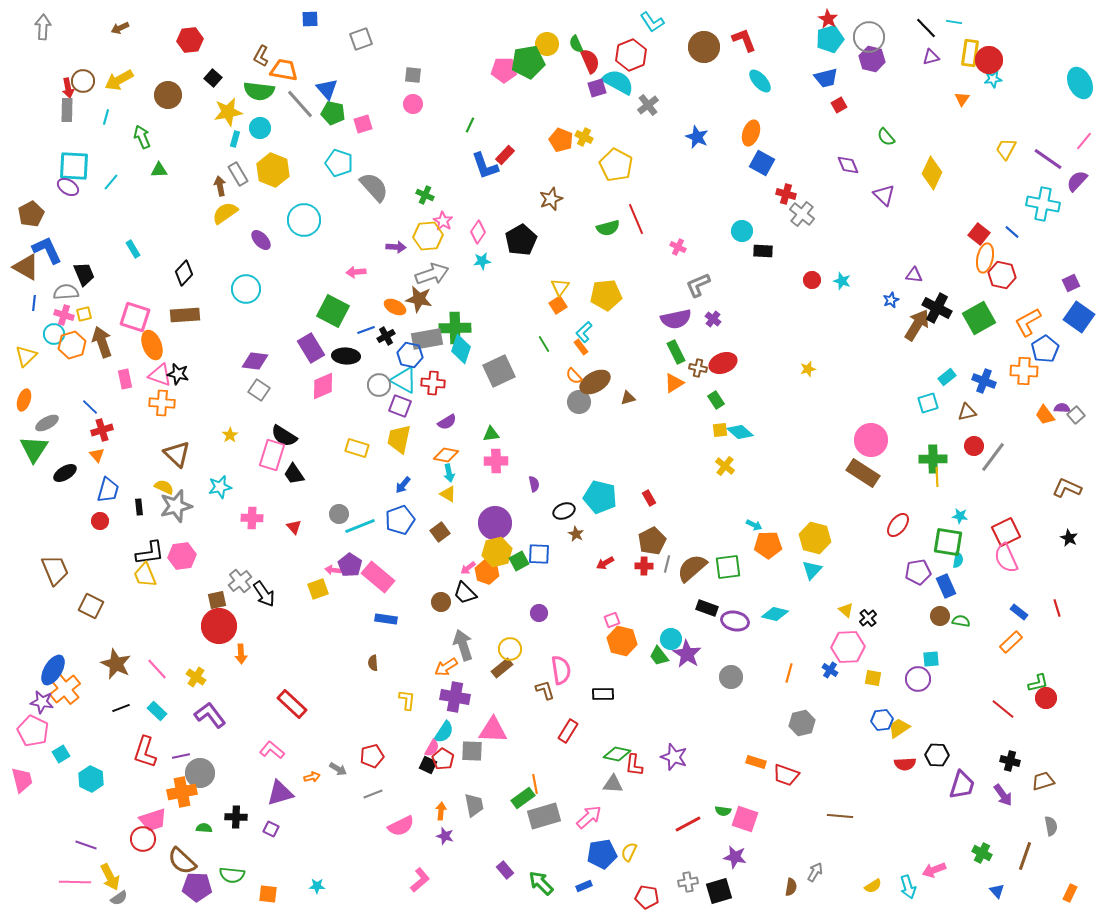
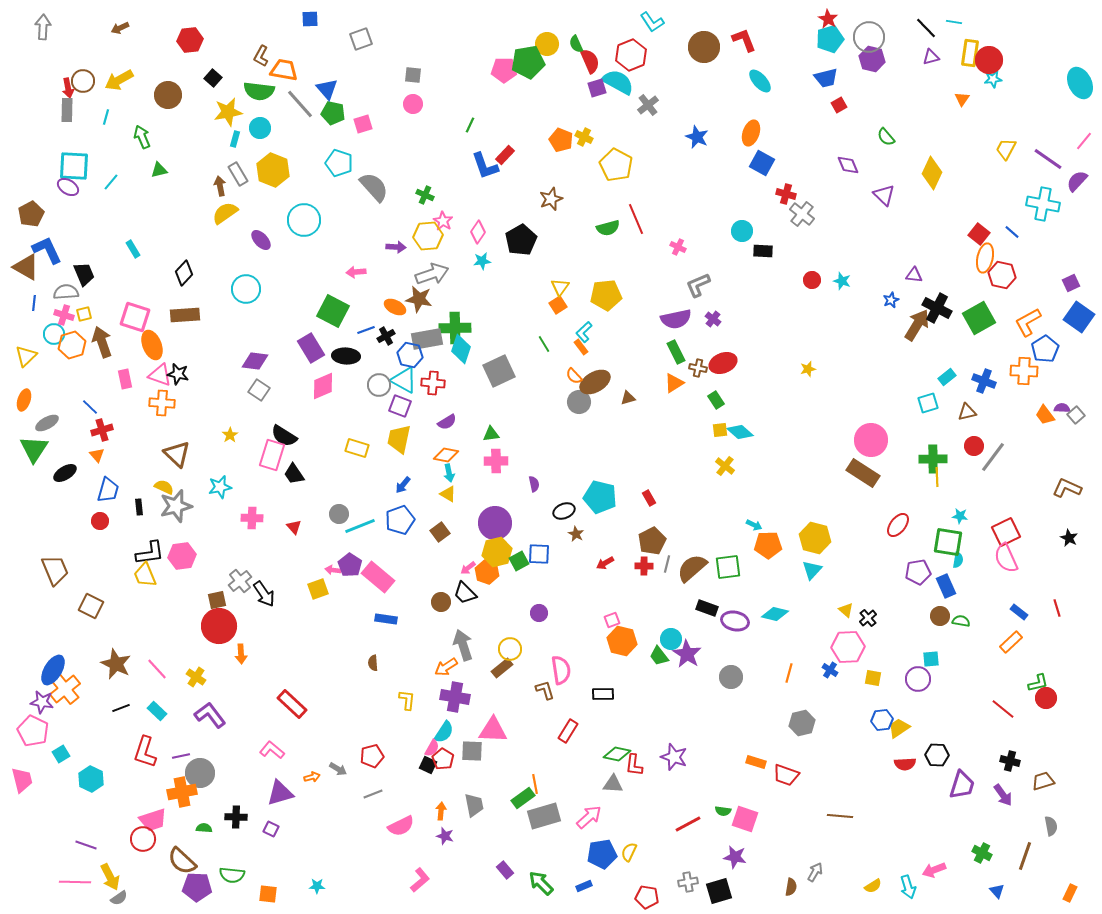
green triangle at (159, 170): rotated 12 degrees counterclockwise
